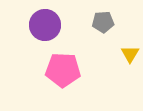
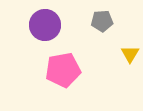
gray pentagon: moved 1 px left, 1 px up
pink pentagon: rotated 12 degrees counterclockwise
